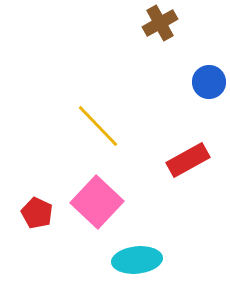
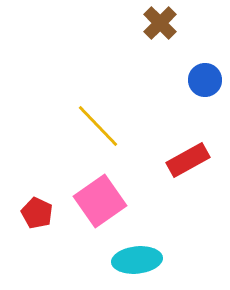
brown cross: rotated 16 degrees counterclockwise
blue circle: moved 4 px left, 2 px up
pink square: moved 3 px right, 1 px up; rotated 12 degrees clockwise
